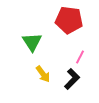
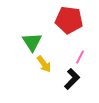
yellow arrow: moved 1 px right, 10 px up
